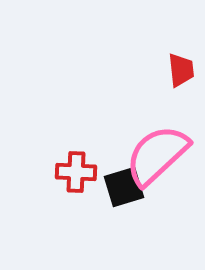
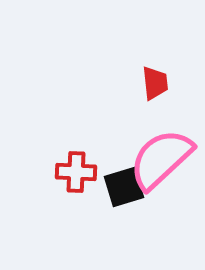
red trapezoid: moved 26 px left, 13 px down
pink semicircle: moved 4 px right, 4 px down
